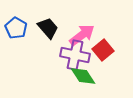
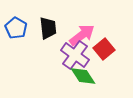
black trapezoid: rotated 35 degrees clockwise
red square: moved 1 px right, 1 px up
purple cross: rotated 24 degrees clockwise
